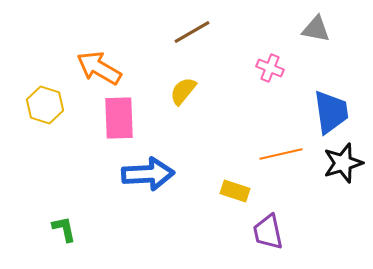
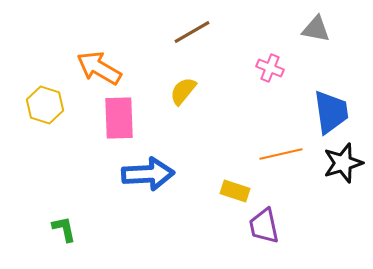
purple trapezoid: moved 4 px left, 6 px up
